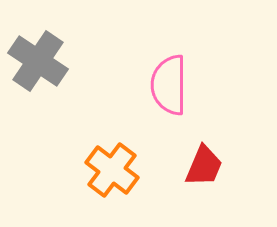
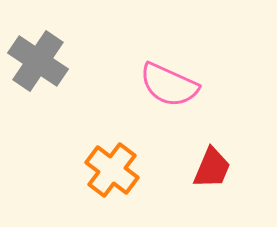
pink semicircle: rotated 66 degrees counterclockwise
red trapezoid: moved 8 px right, 2 px down
